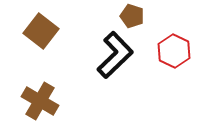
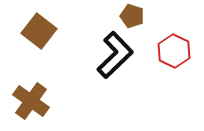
brown square: moved 2 px left
brown cross: moved 9 px left; rotated 6 degrees clockwise
